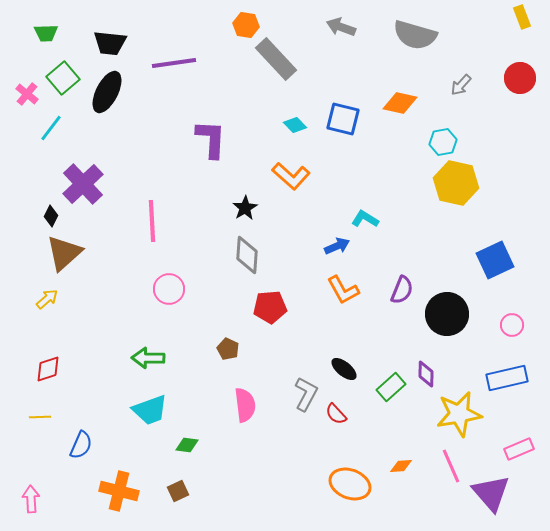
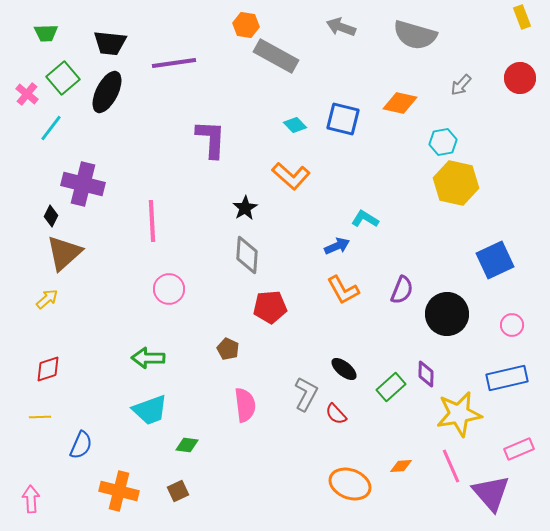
gray rectangle at (276, 59): moved 3 px up; rotated 18 degrees counterclockwise
purple cross at (83, 184): rotated 33 degrees counterclockwise
